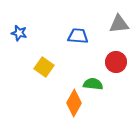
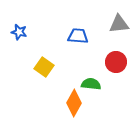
blue star: moved 1 px up
green semicircle: moved 2 px left
